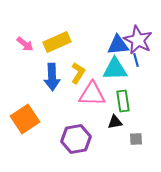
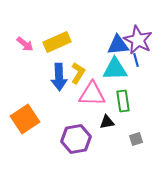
blue arrow: moved 7 px right
black triangle: moved 8 px left
gray square: rotated 16 degrees counterclockwise
